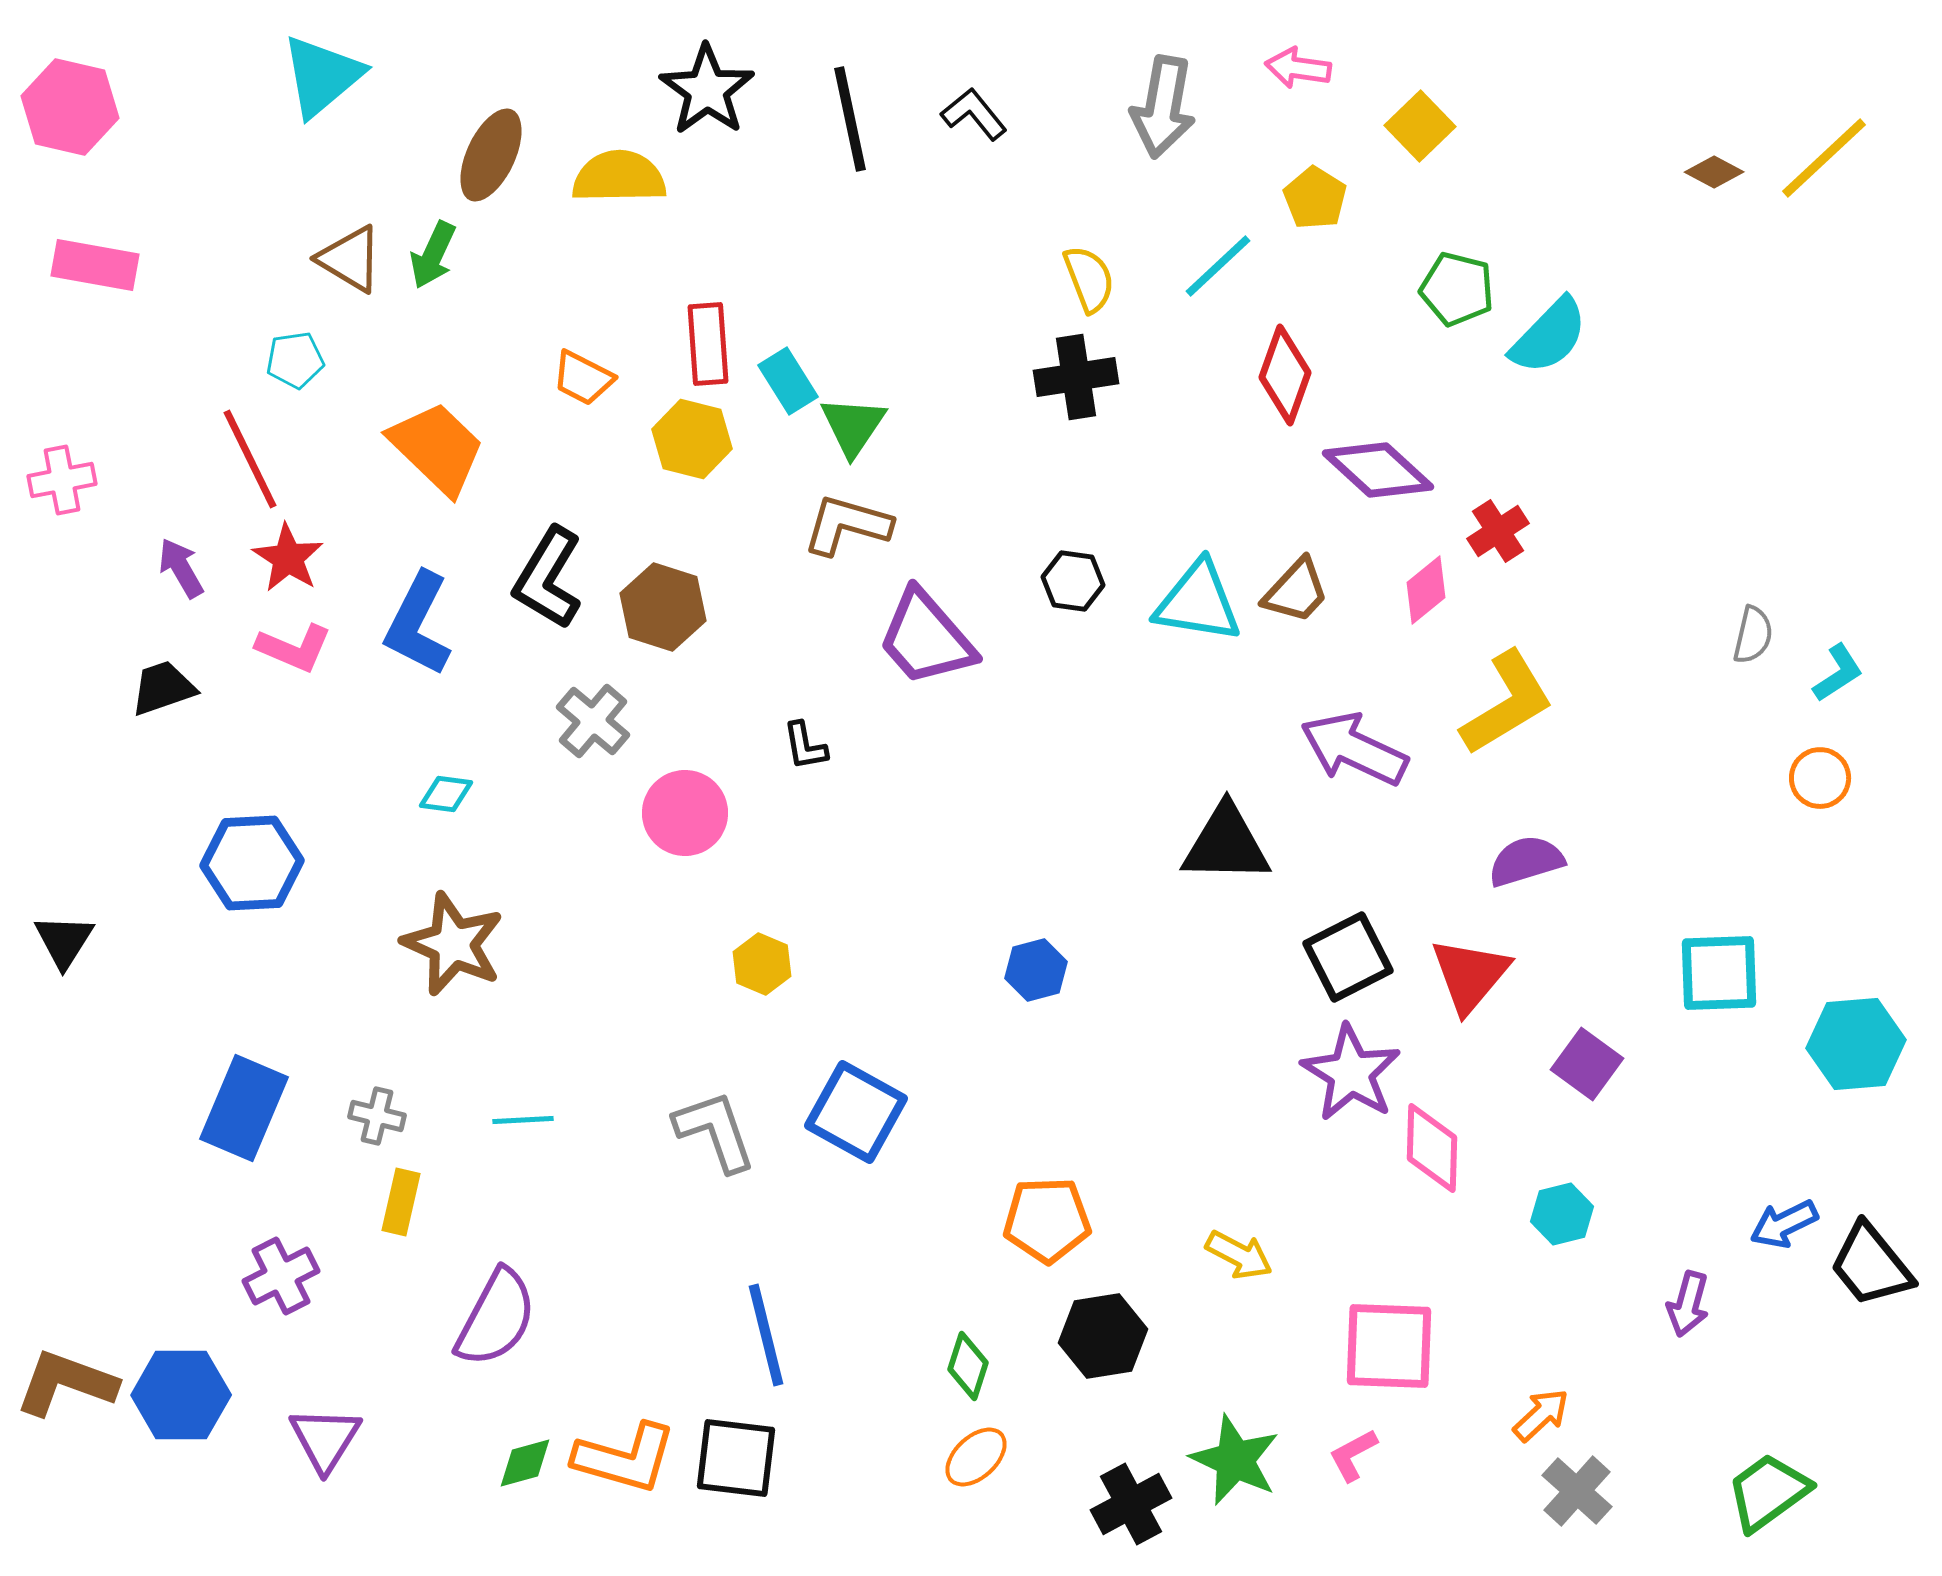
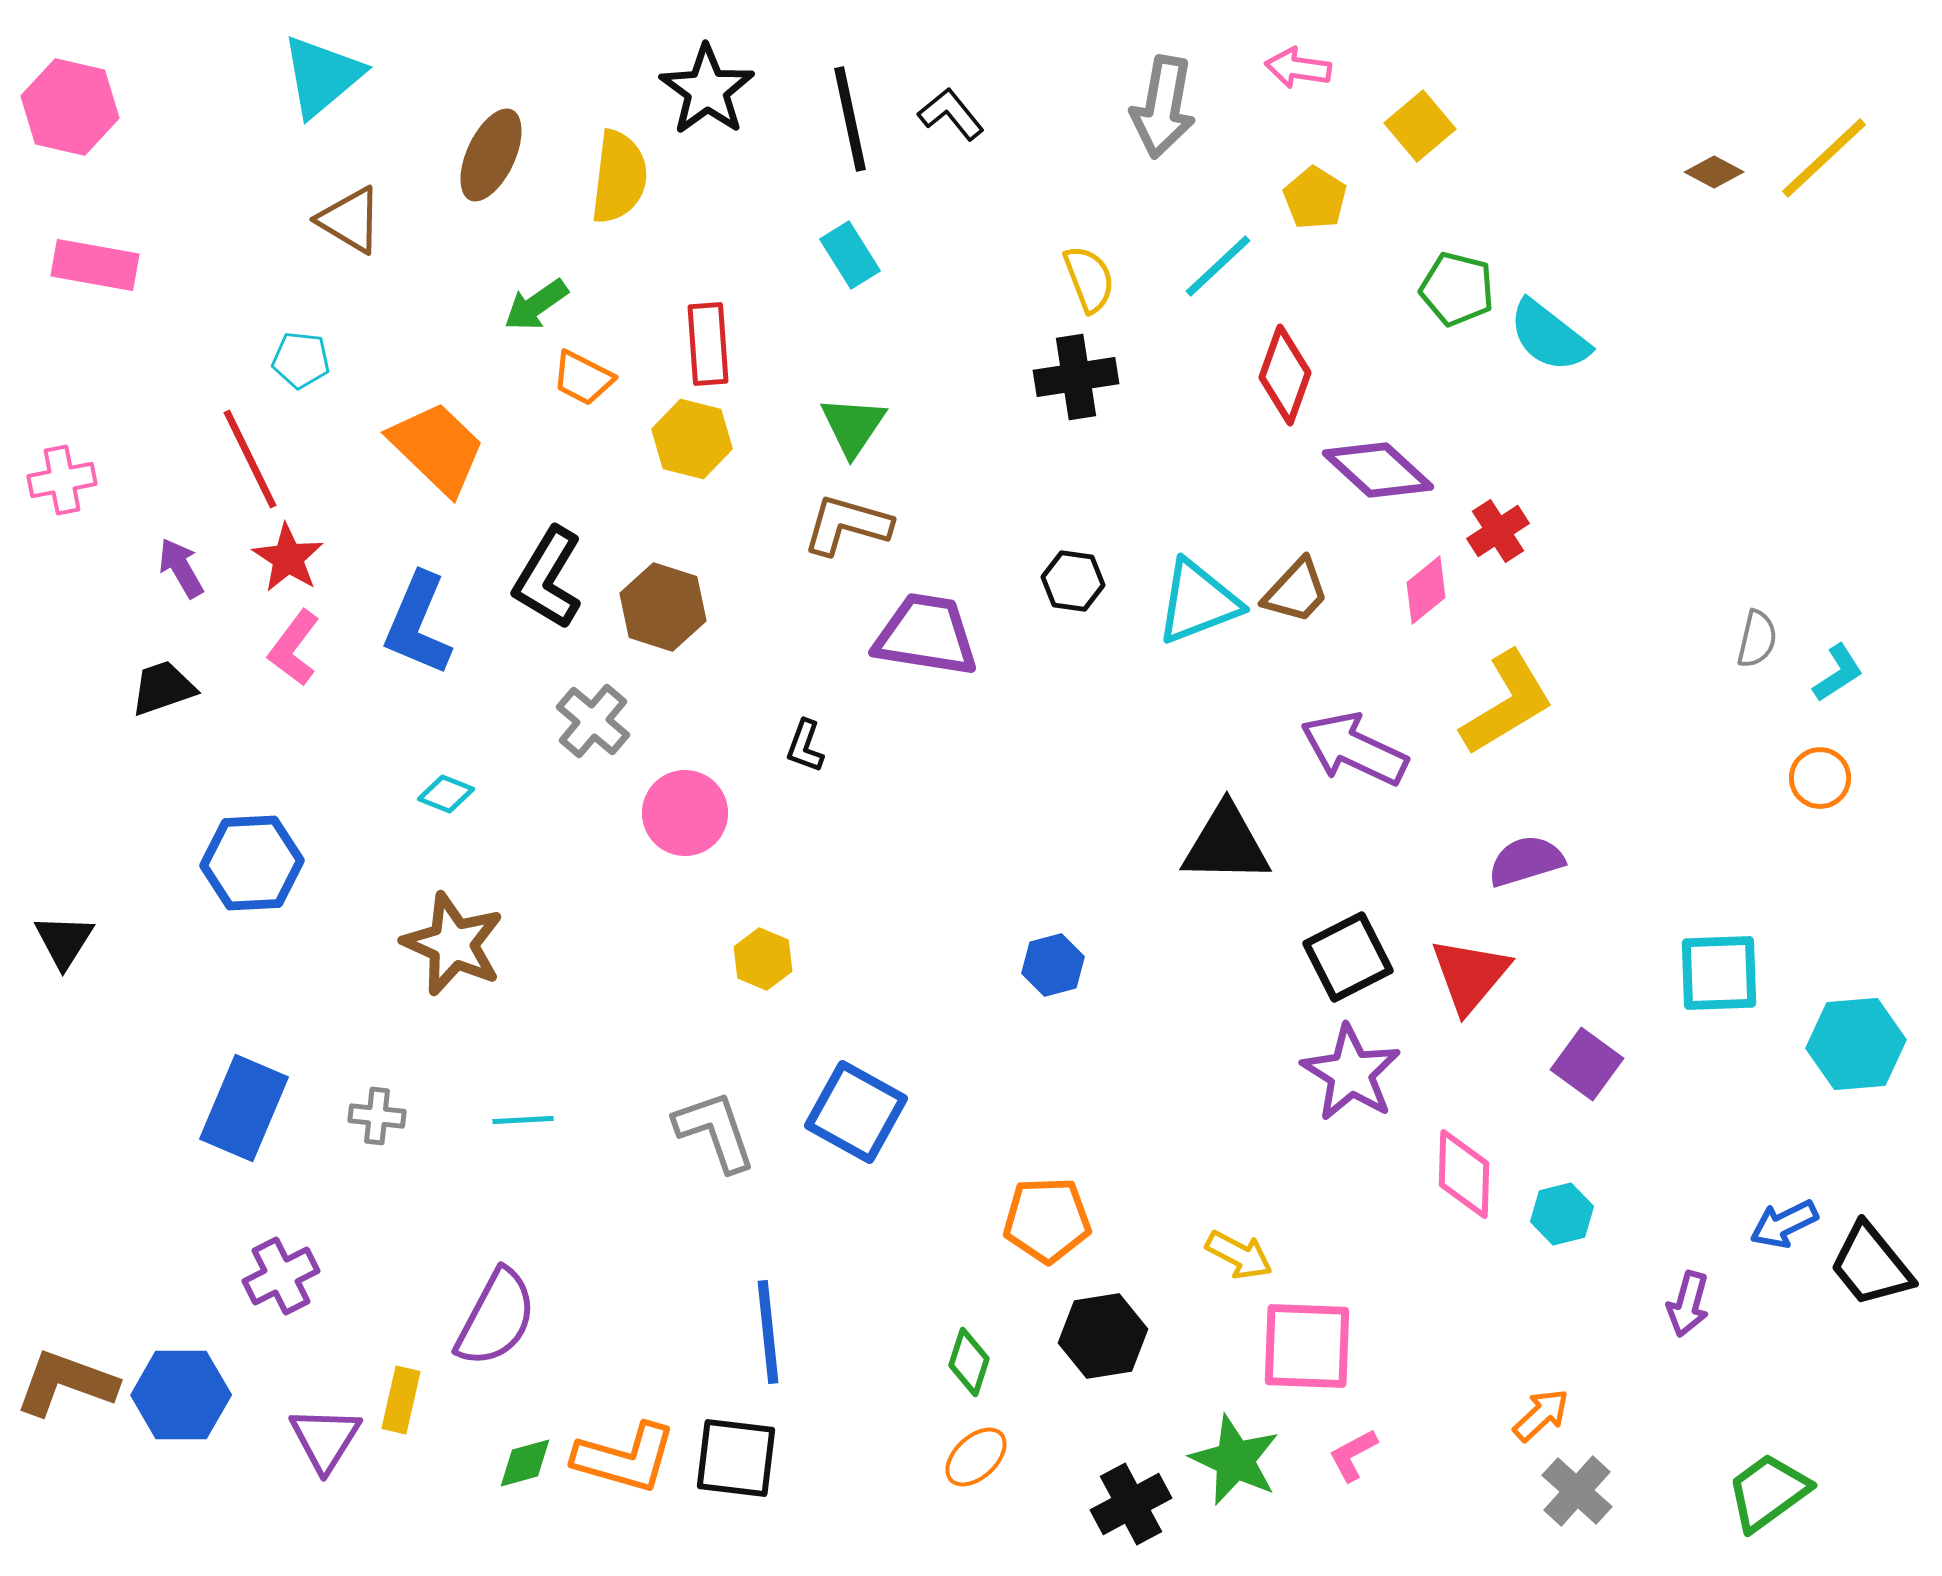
black L-shape at (974, 114): moved 23 px left
yellow square at (1420, 126): rotated 4 degrees clockwise
yellow semicircle at (619, 177): rotated 98 degrees clockwise
green arrow at (433, 255): moved 103 px right, 50 px down; rotated 30 degrees clockwise
brown triangle at (350, 259): moved 39 px up
cyan semicircle at (1549, 336): rotated 84 degrees clockwise
cyan pentagon at (295, 360): moved 6 px right; rotated 14 degrees clockwise
cyan rectangle at (788, 381): moved 62 px right, 126 px up
cyan triangle at (1198, 602): rotated 30 degrees counterclockwise
blue L-shape at (418, 624): rotated 4 degrees counterclockwise
gray semicircle at (1753, 635): moved 4 px right, 4 px down
purple trapezoid at (926, 638): moved 3 px up; rotated 140 degrees clockwise
pink L-shape at (294, 648): rotated 104 degrees clockwise
black L-shape at (805, 746): rotated 30 degrees clockwise
cyan diamond at (446, 794): rotated 14 degrees clockwise
yellow hexagon at (762, 964): moved 1 px right, 5 px up
blue hexagon at (1036, 970): moved 17 px right, 5 px up
gray cross at (377, 1116): rotated 8 degrees counterclockwise
pink diamond at (1432, 1148): moved 32 px right, 26 px down
yellow rectangle at (401, 1202): moved 198 px down
blue line at (766, 1335): moved 2 px right, 3 px up; rotated 8 degrees clockwise
pink square at (1389, 1346): moved 82 px left
green diamond at (968, 1366): moved 1 px right, 4 px up
